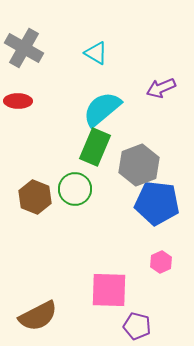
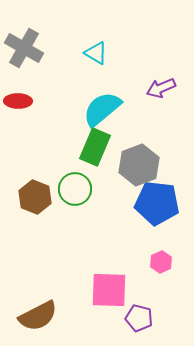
purple pentagon: moved 2 px right, 8 px up
